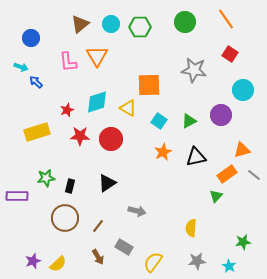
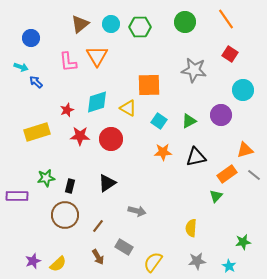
orange triangle at (242, 150): moved 3 px right
orange star at (163, 152): rotated 24 degrees clockwise
brown circle at (65, 218): moved 3 px up
